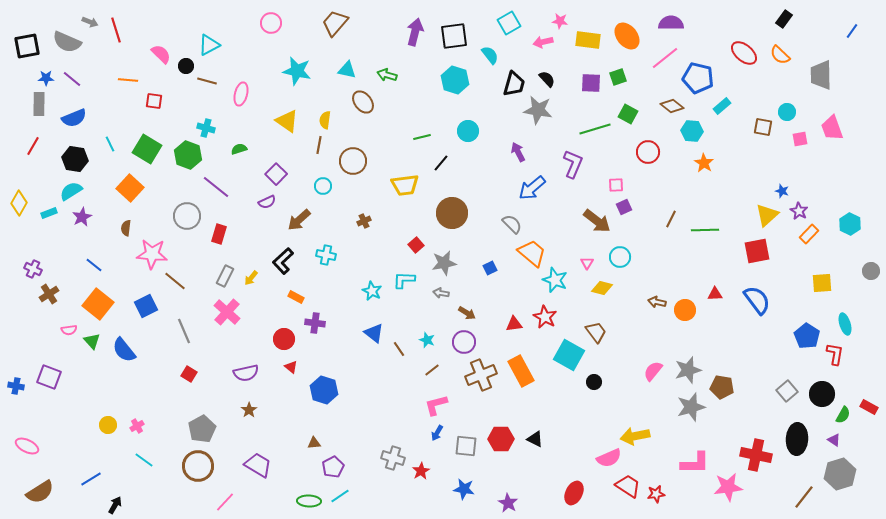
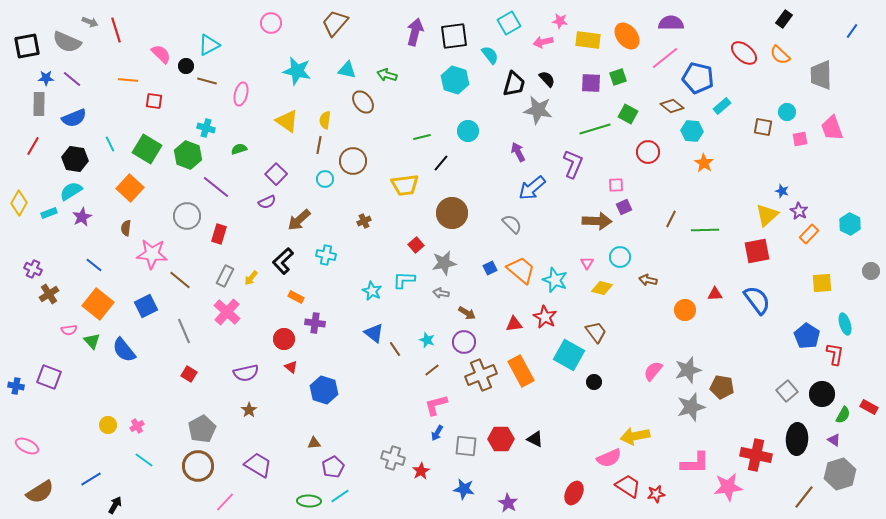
cyan circle at (323, 186): moved 2 px right, 7 px up
brown arrow at (597, 221): rotated 36 degrees counterclockwise
orange trapezoid at (532, 253): moved 11 px left, 17 px down
brown line at (175, 281): moved 5 px right, 1 px up
brown arrow at (657, 302): moved 9 px left, 22 px up
brown line at (399, 349): moved 4 px left
